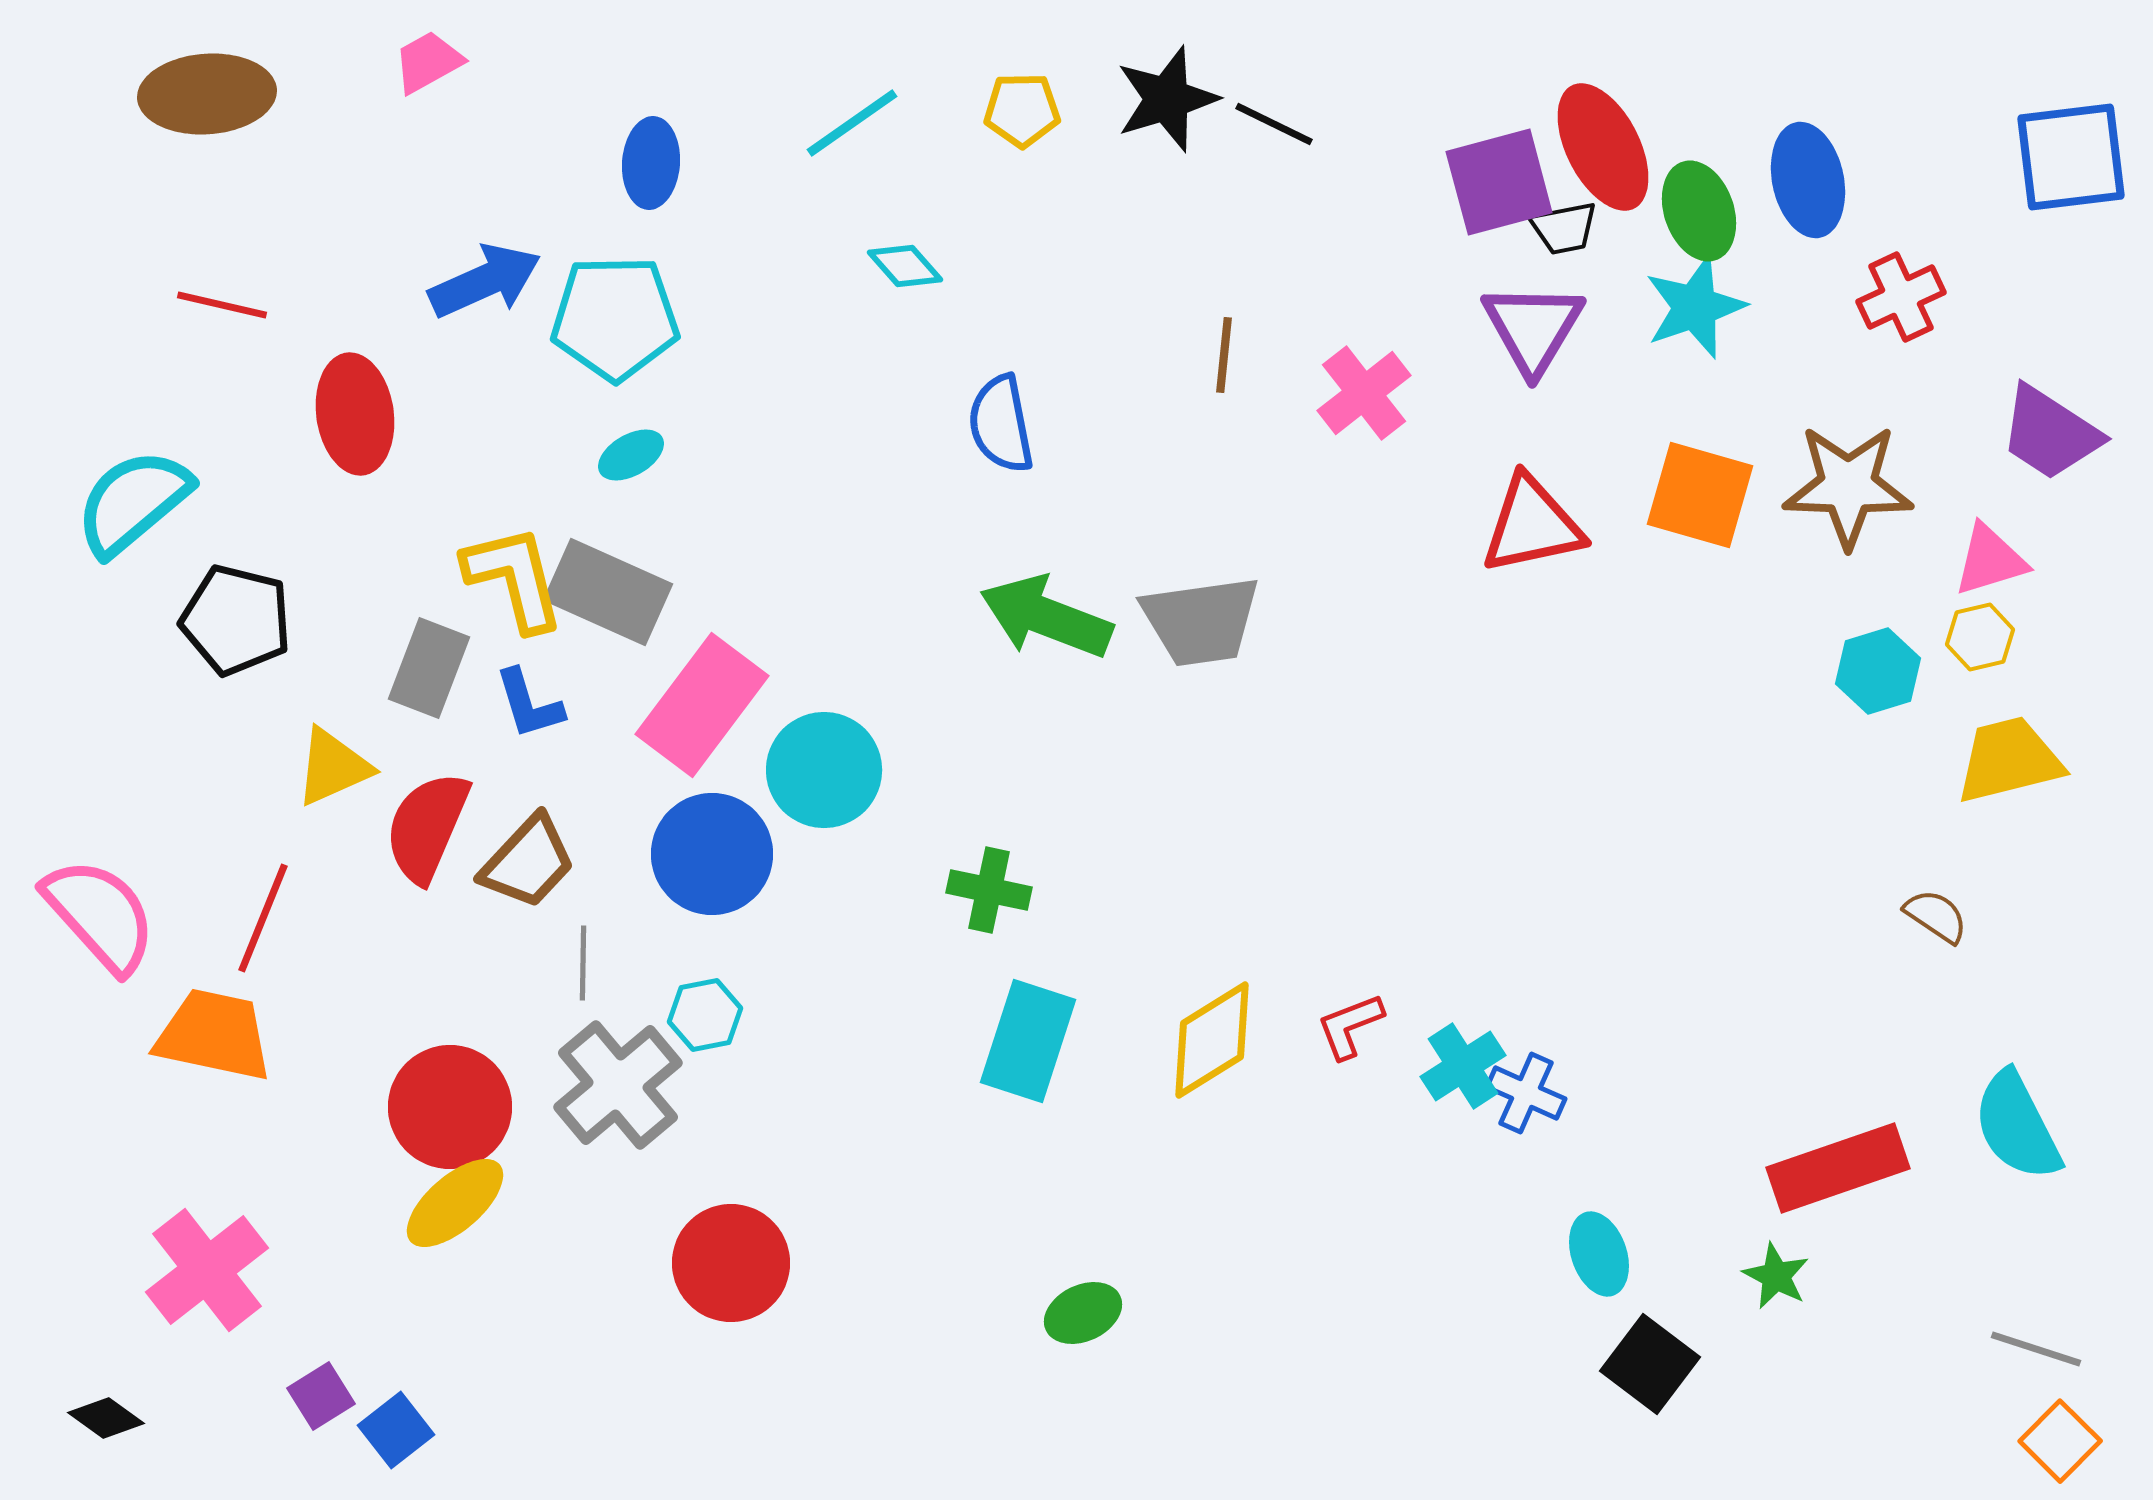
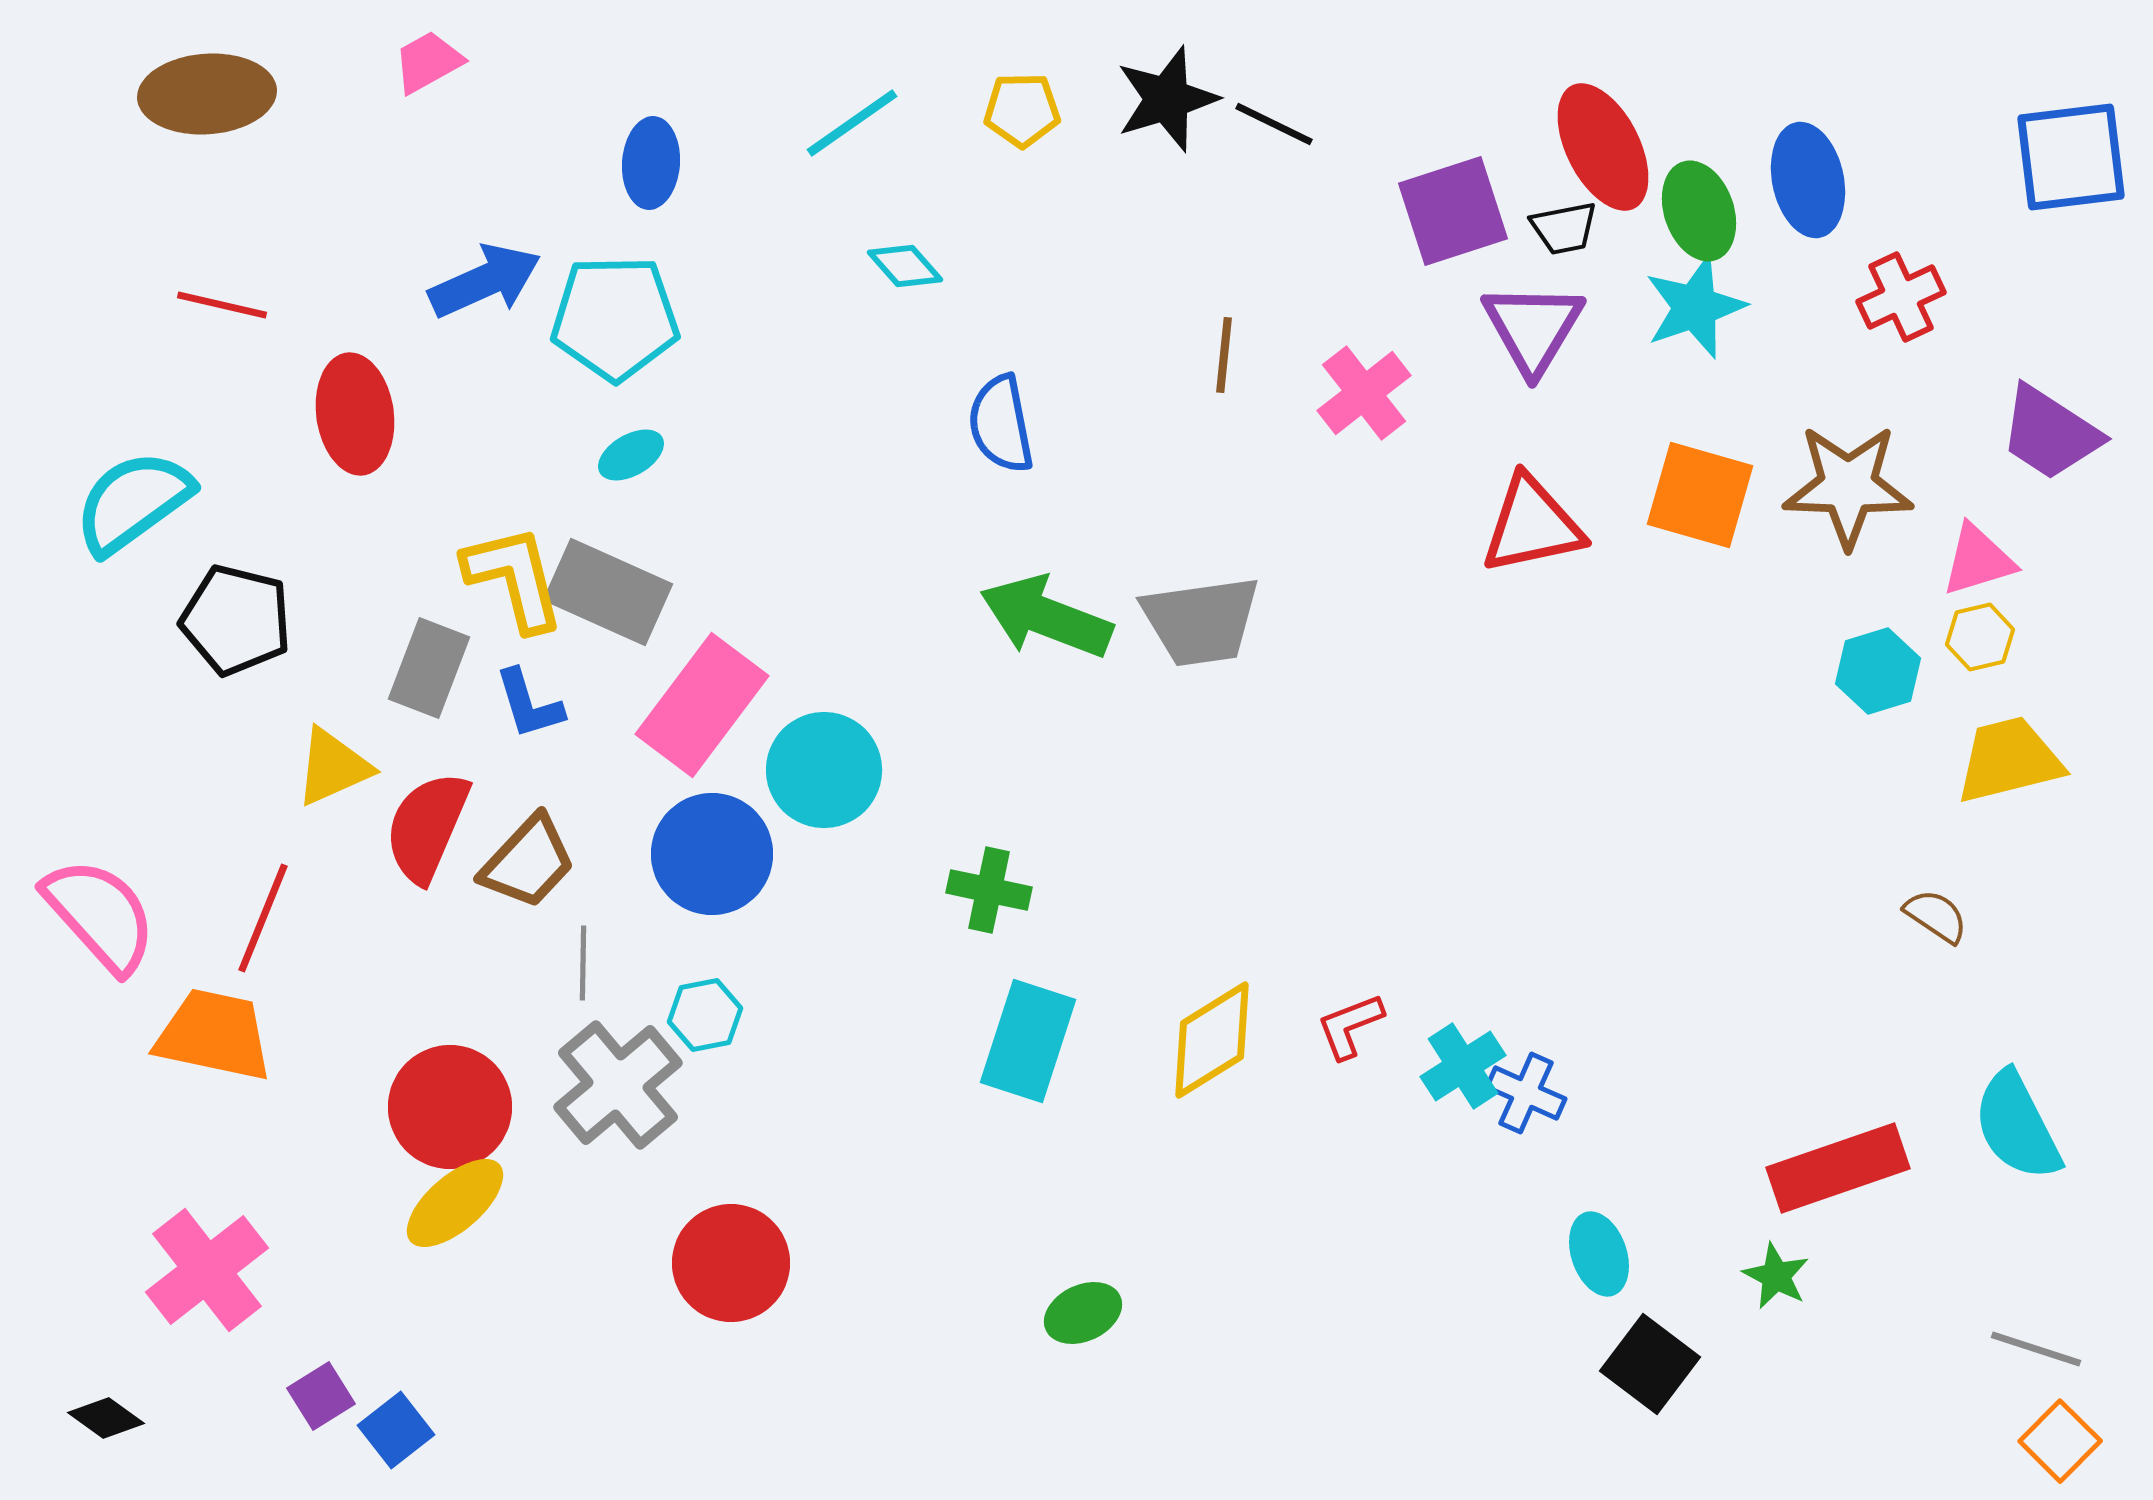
purple square at (1499, 182): moved 46 px left, 29 px down; rotated 3 degrees counterclockwise
cyan semicircle at (133, 502): rotated 4 degrees clockwise
pink triangle at (1990, 560): moved 12 px left
